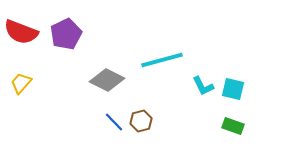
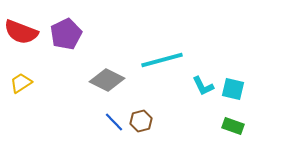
yellow trapezoid: rotated 15 degrees clockwise
